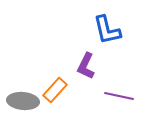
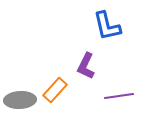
blue L-shape: moved 4 px up
purple line: rotated 20 degrees counterclockwise
gray ellipse: moved 3 px left, 1 px up; rotated 8 degrees counterclockwise
